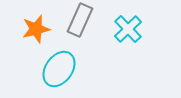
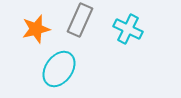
cyan cross: rotated 20 degrees counterclockwise
